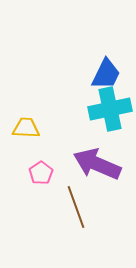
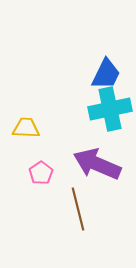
brown line: moved 2 px right, 2 px down; rotated 6 degrees clockwise
